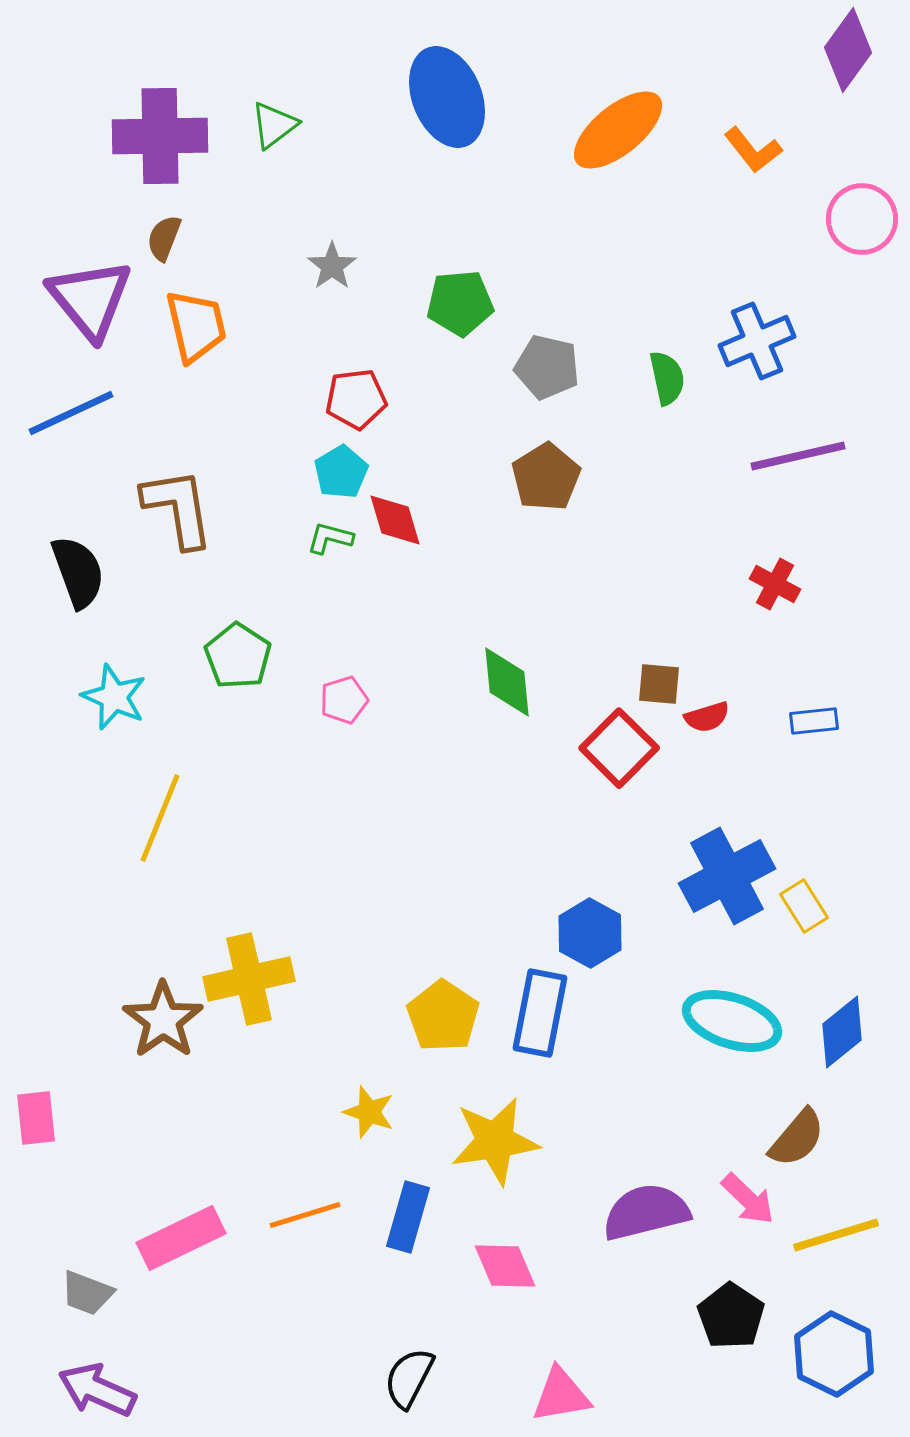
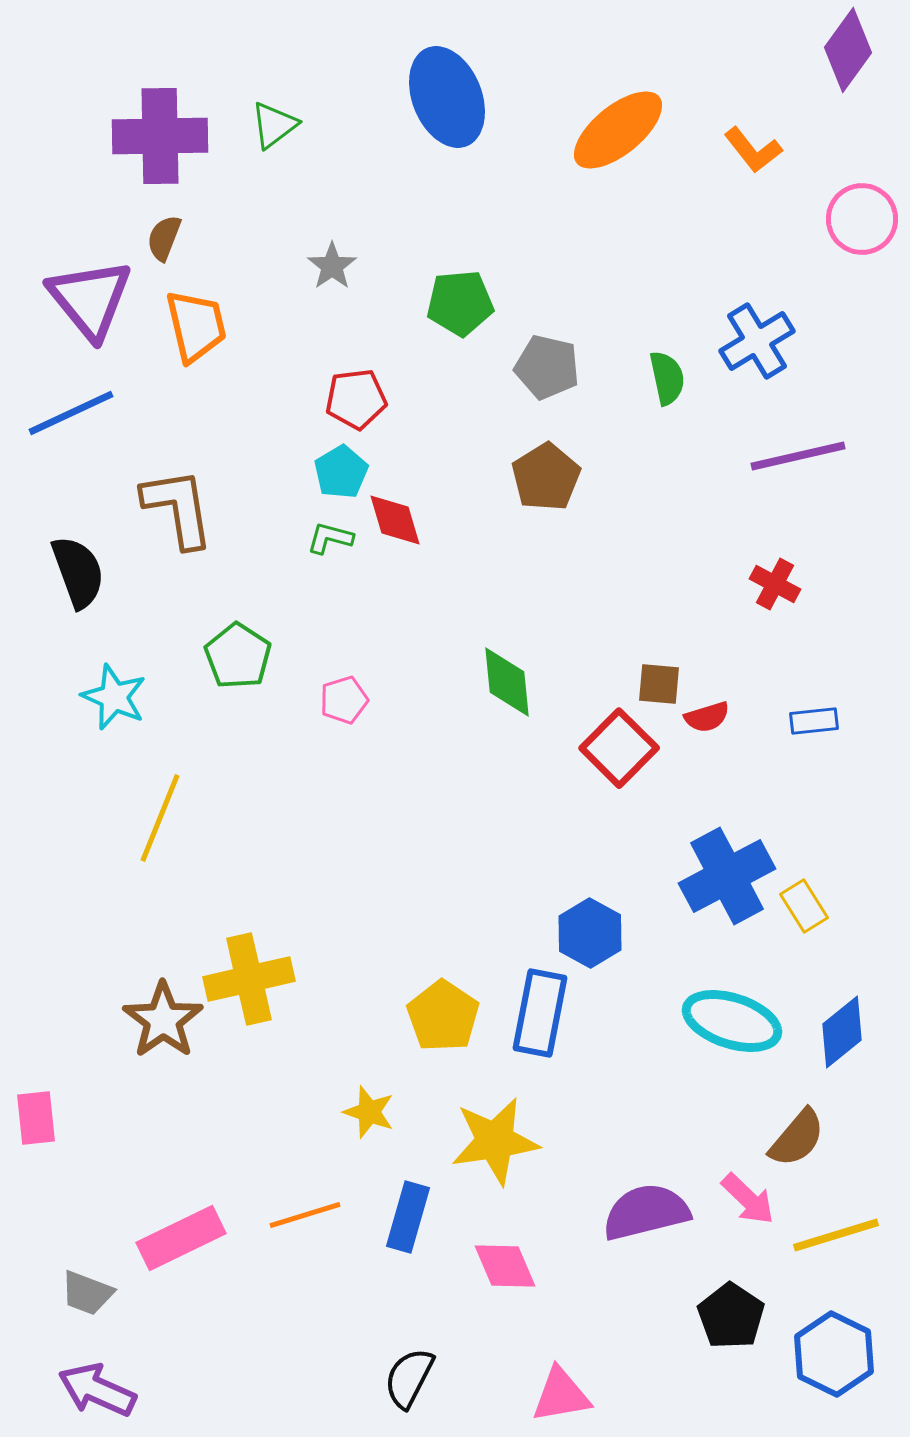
blue cross at (757, 341): rotated 8 degrees counterclockwise
